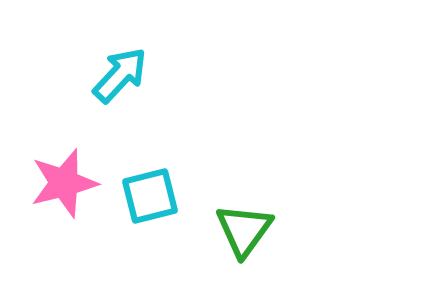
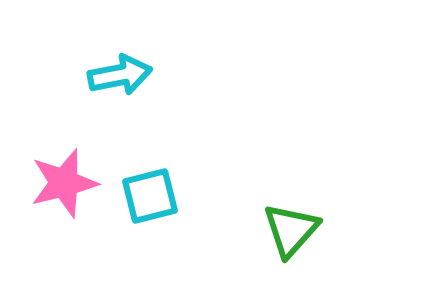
cyan arrow: rotated 36 degrees clockwise
green triangle: moved 47 px right; rotated 6 degrees clockwise
